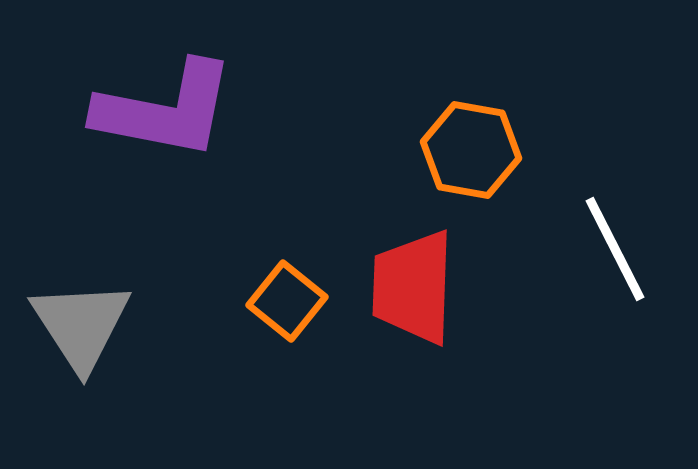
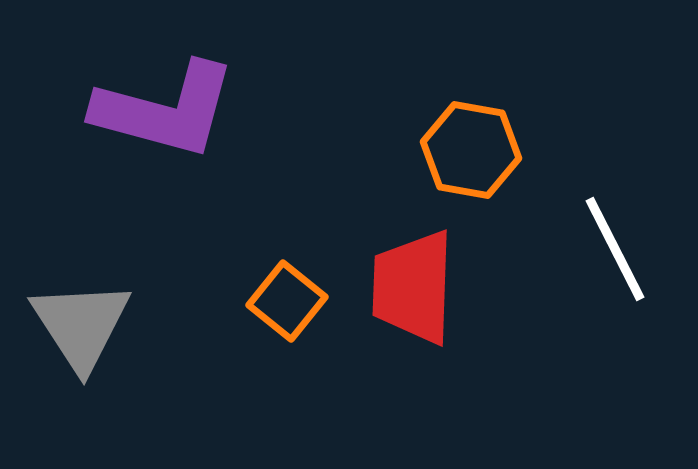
purple L-shape: rotated 4 degrees clockwise
